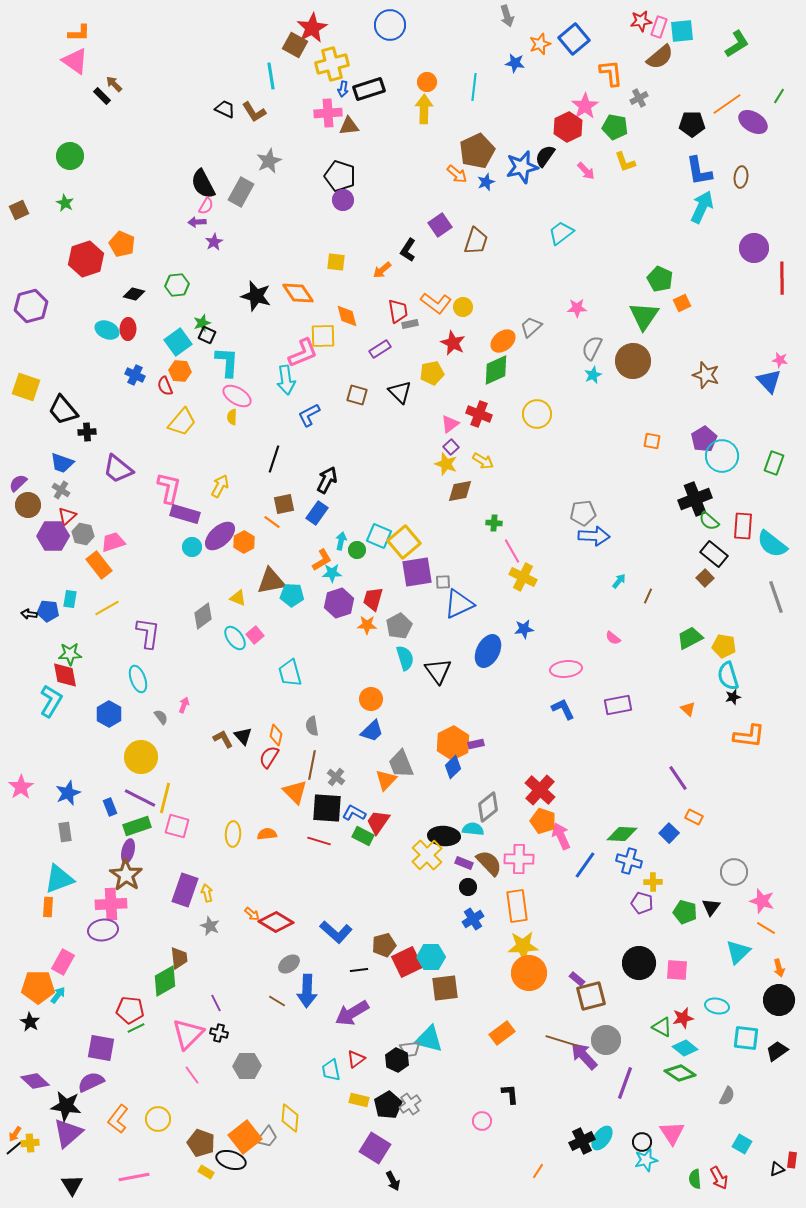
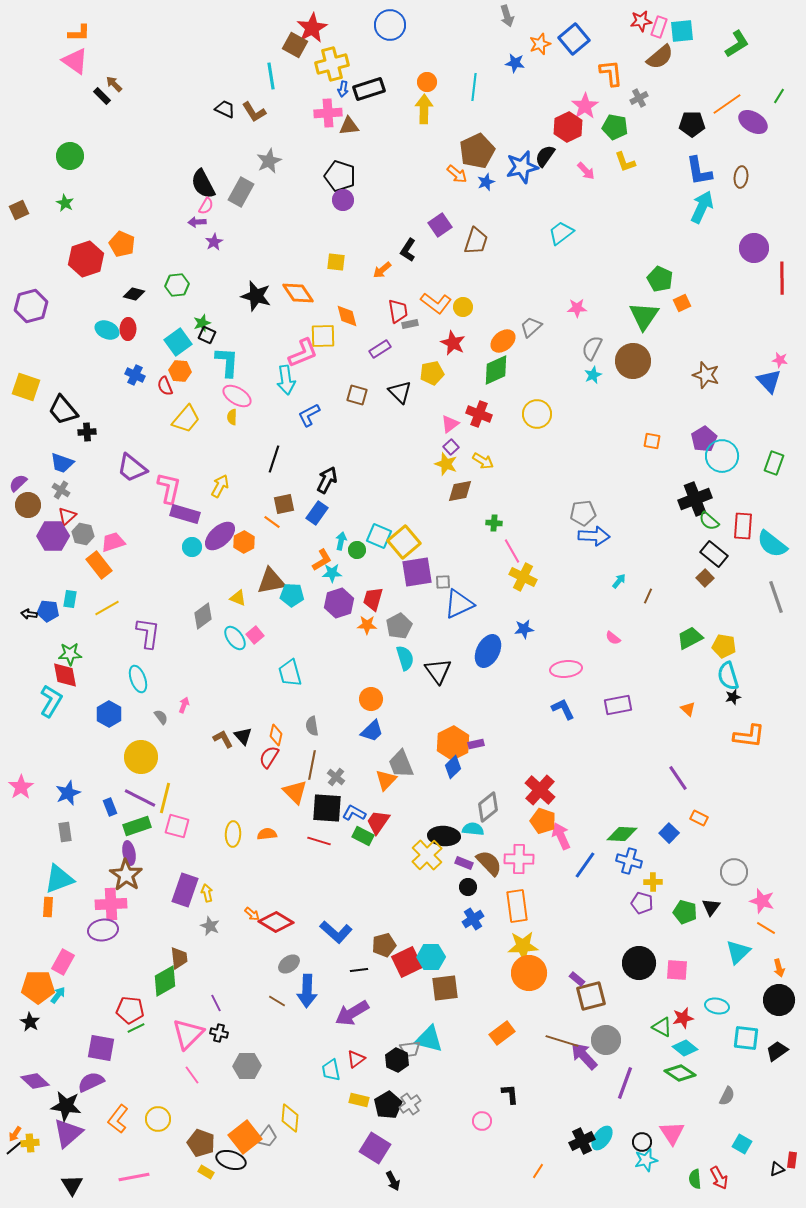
yellow trapezoid at (182, 422): moved 4 px right, 3 px up
purple trapezoid at (118, 469): moved 14 px right, 1 px up
orange rectangle at (694, 817): moved 5 px right, 1 px down
purple ellipse at (128, 851): moved 1 px right, 2 px down; rotated 25 degrees counterclockwise
